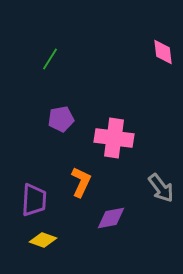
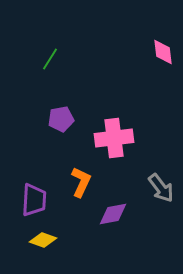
pink cross: rotated 15 degrees counterclockwise
purple diamond: moved 2 px right, 4 px up
